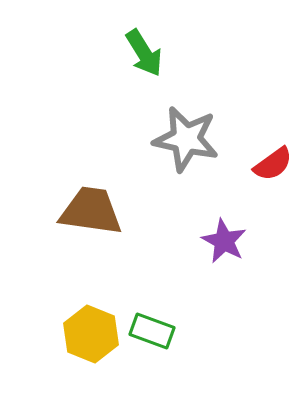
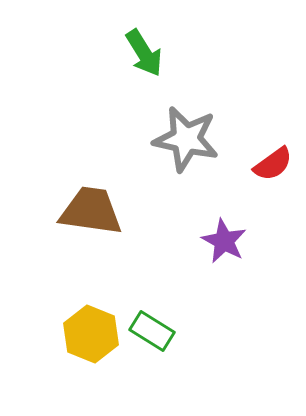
green rectangle: rotated 12 degrees clockwise
